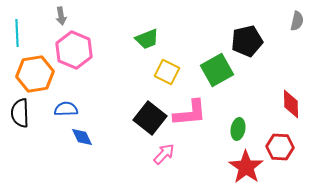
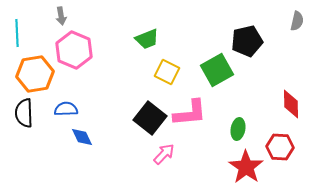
black semicircle: moved 4 px right
